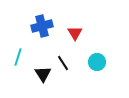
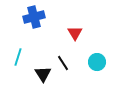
blue cross: moved 8 px left, 9 px up
